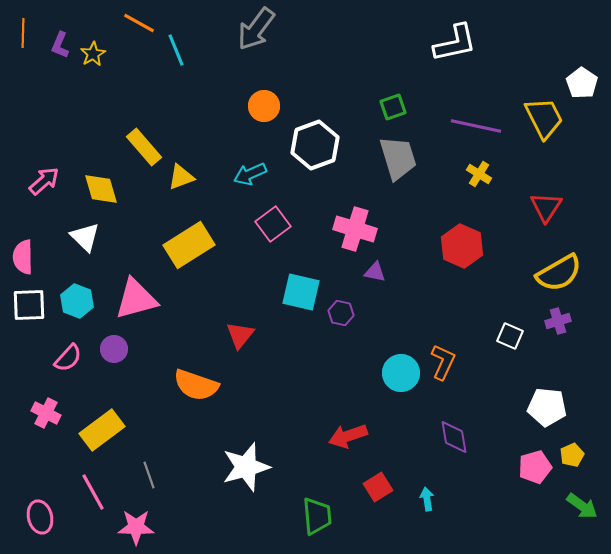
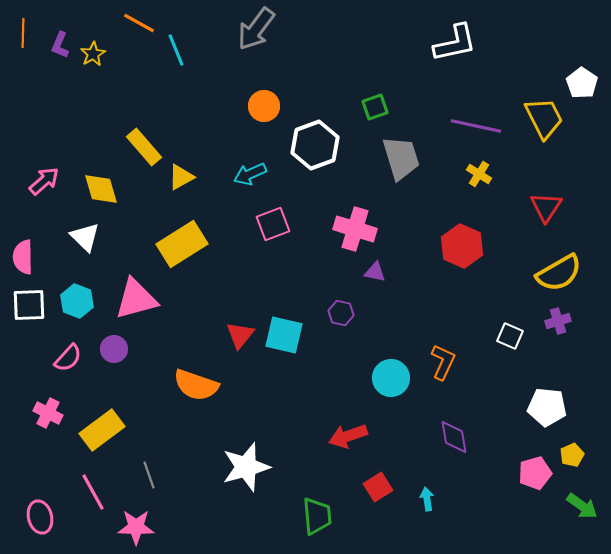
green square at (393, 107): moved 18 px left
gray trapezoid at (398, 158): moved 3 px right
yellow triangle at (181, 177): rotated 8 degrees counterclockwise
pink square at (273, 224): rotated 16 degrees clockwise
yellow rectangle at (189, 245): moved 7 px left, 1 px up
cyan square at (301, 292): moved 17 px left, 43 px down
cyan circle at (401, 373): moved 10 px left, 5 px down
pink cross at (46, 413): moved 2 px right
pink pentagon at (535, 467): moved 6 px down
